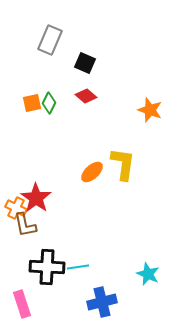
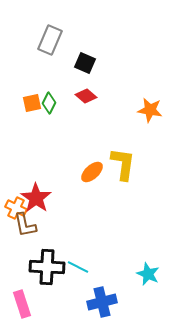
orange star: rotated 10 degrees counterclockwise
cyan line: rotated 35 degrees clockwise
